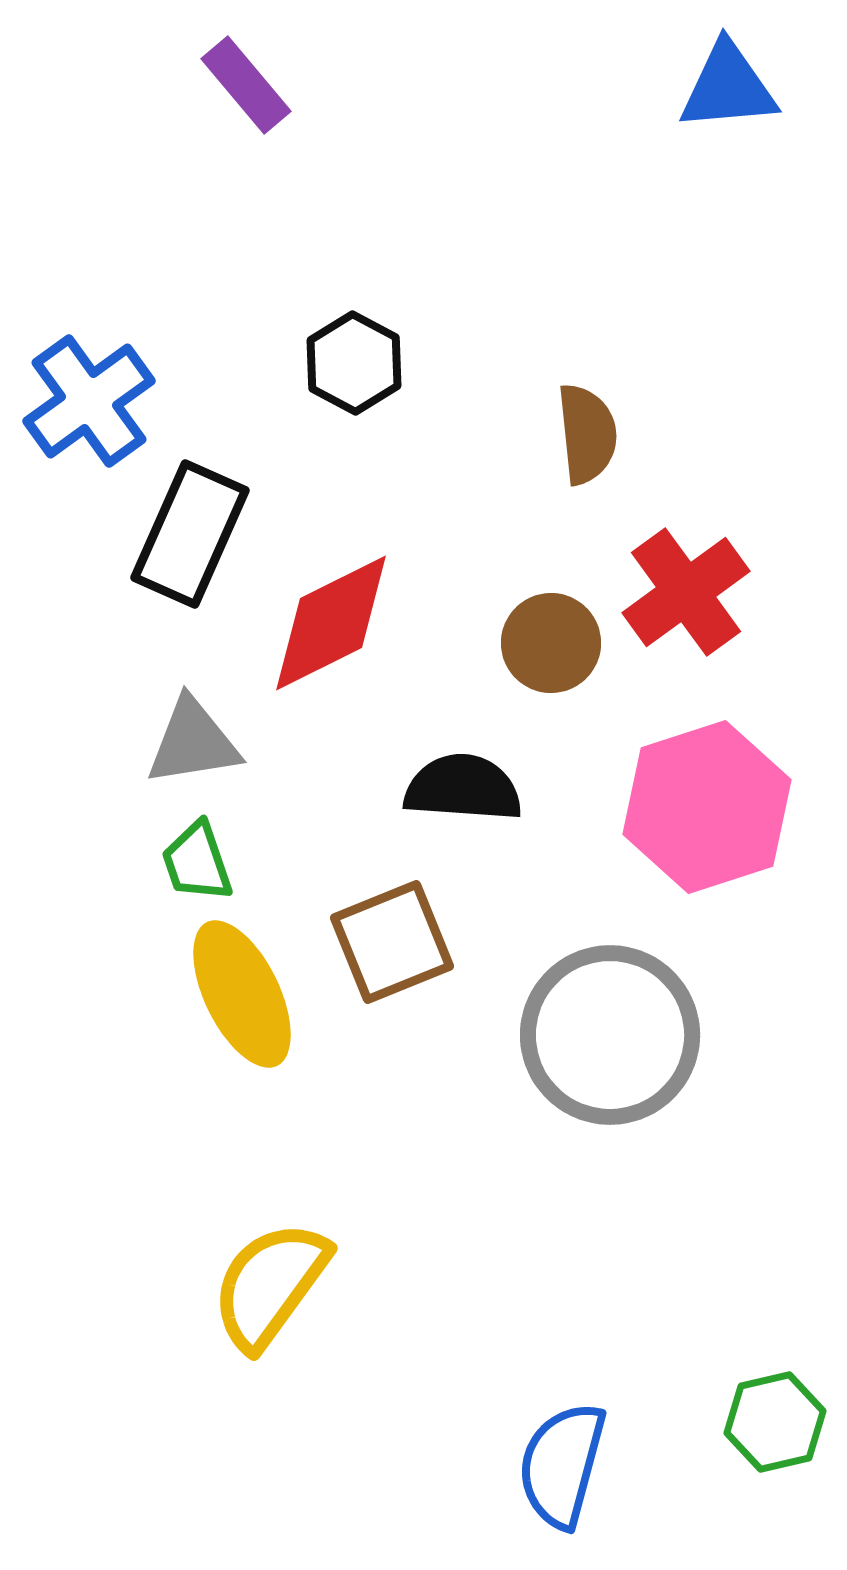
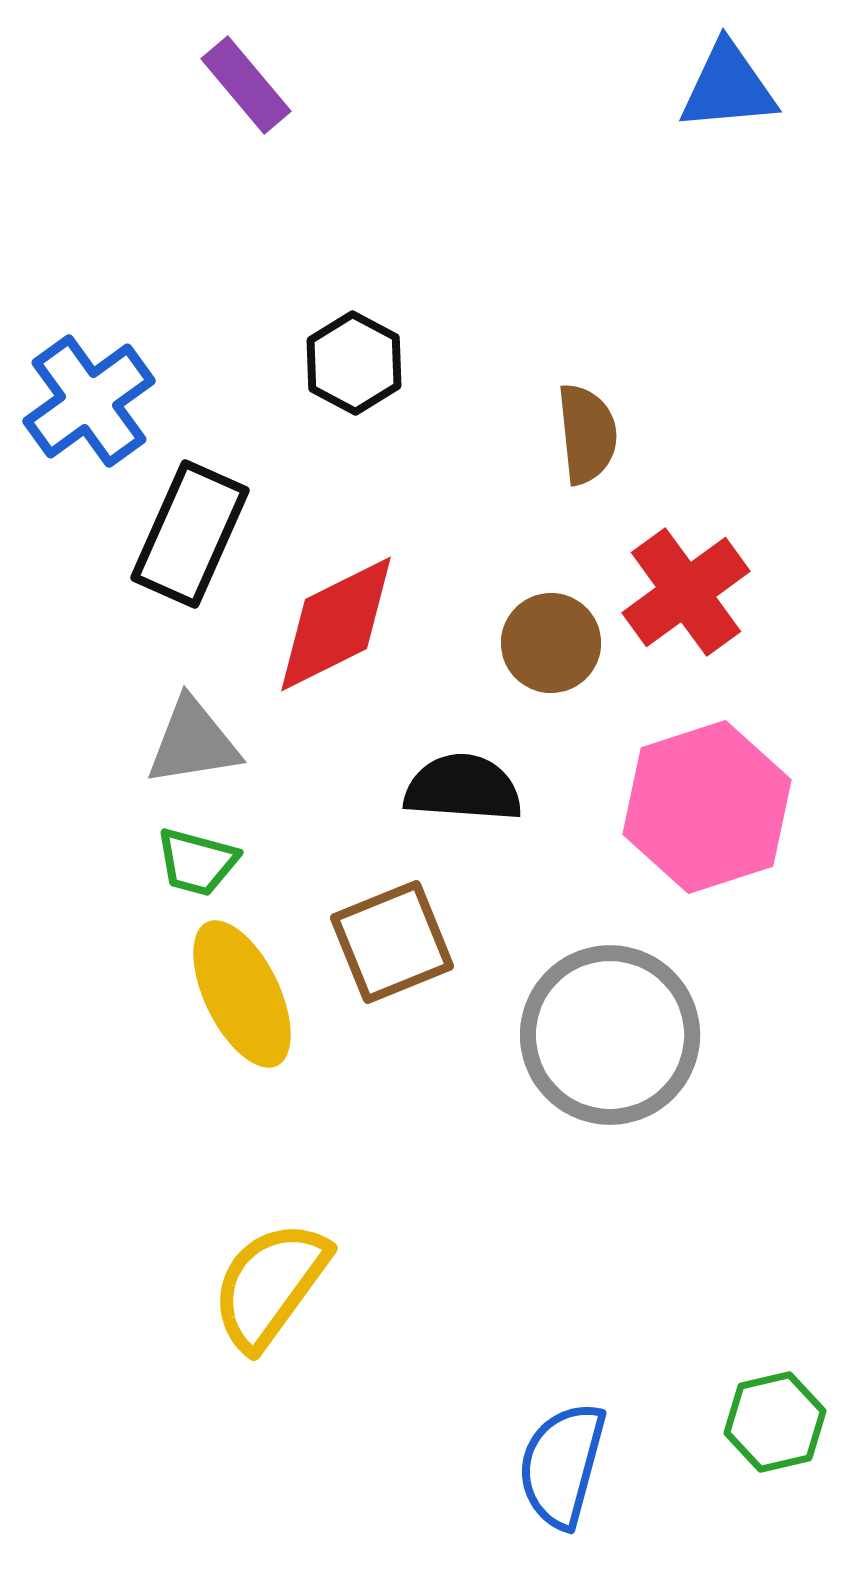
red diamond: moved 5 px right, 1 px down
green trapezoid: rotated 56 degrees counterclockwise
